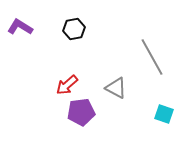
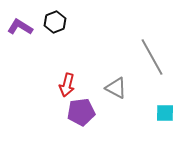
black hexagon: moved 19 px left, 7 px up; rotated 10 degrees counterclockwise
red arrow: rotated 35 degrees counterclockwise
cyan square: moved 1 px right, 1 px up; rotated 18 degrees counterclockwise
